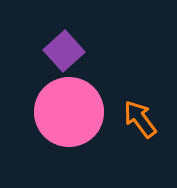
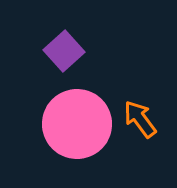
pink circle: moved 8 px right, 12 px down
